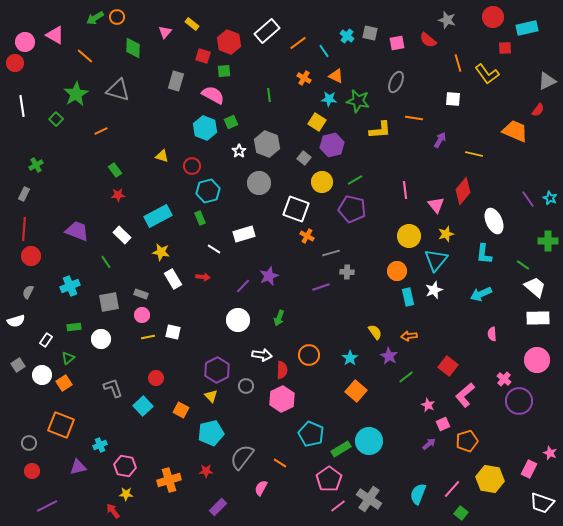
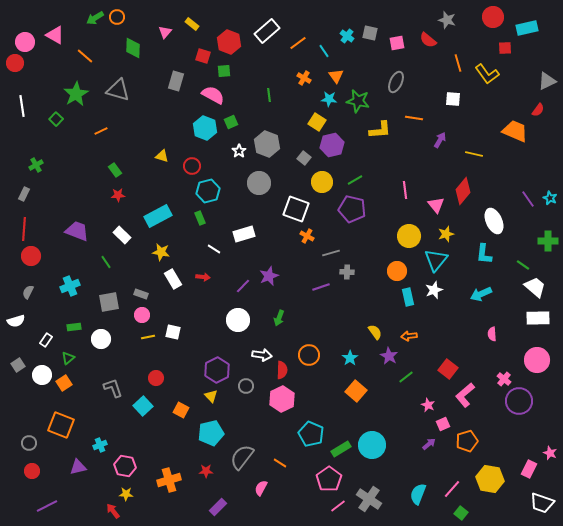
orange triangle at (336, 76): rotated 28 degrees clockwise
red square at (448, 366): moved 3 px down
cyan circle at (369, 441): moved 3 px right, 4 px down
